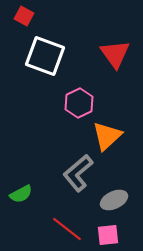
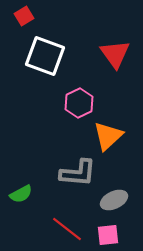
red square: rotated 30 degrees clockwise
orange triangle: moved 1 px right
gray L-shape: rotated 135 degrees counterclockwise
